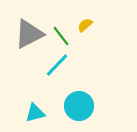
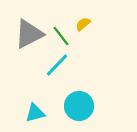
yellow semicircle: moved 2 px left, 1 px up
